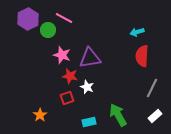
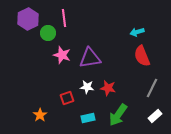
pink line: rotated 54 degrees clockwise
green circle: moved 3 px down
red semicircle: rotated 25 degrees counterclockwise
red star: moved 38 px right, 12 px down
white star: rotated 16 degrees counterclockwise
green arrow: rotated 115 degrees counterclockwise
cyan rectangle: moved 1 px left, 4 px up
